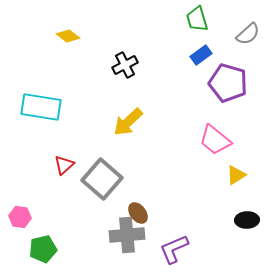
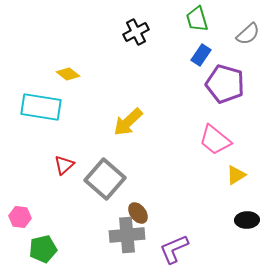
yellow diamond: moved 38 px down
blue rectangle: rotated 20 degrees counterclockwise
black cross: moved 11 px right, 33 px up
purple pentagon: moved 3 px left, 1 px down
gray square: moved 3 px right
